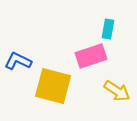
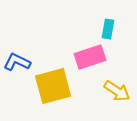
pink rectangle: moved 1 px left, 1 px down
blue L-shape: moved 1 px left, 1 px down
yellow square: rotated 30 degrees counterclockwise
